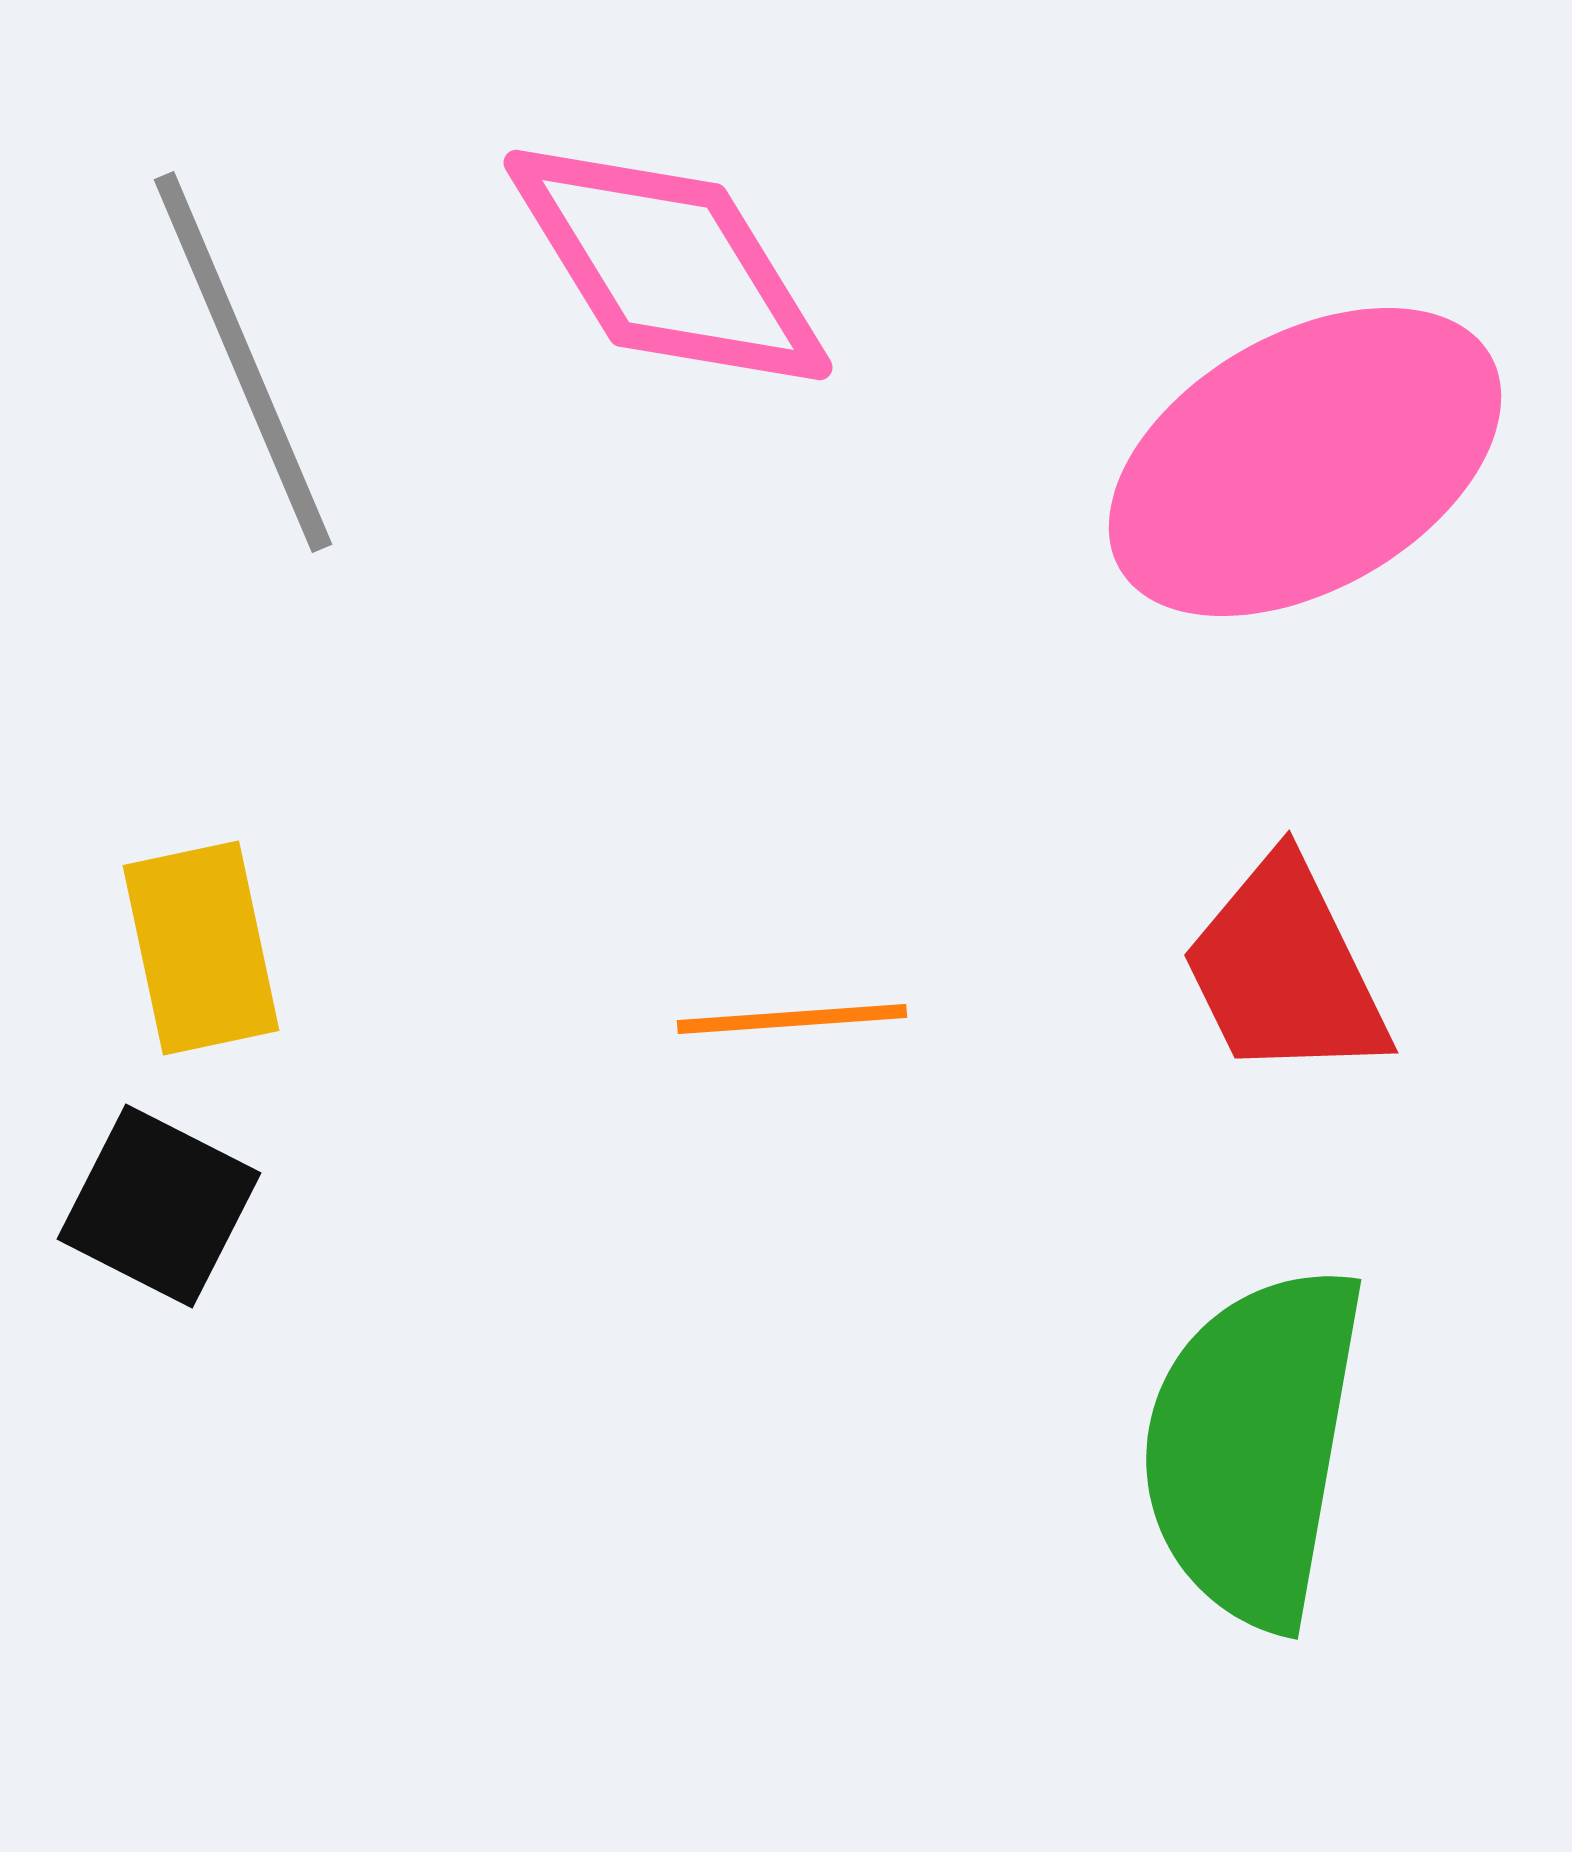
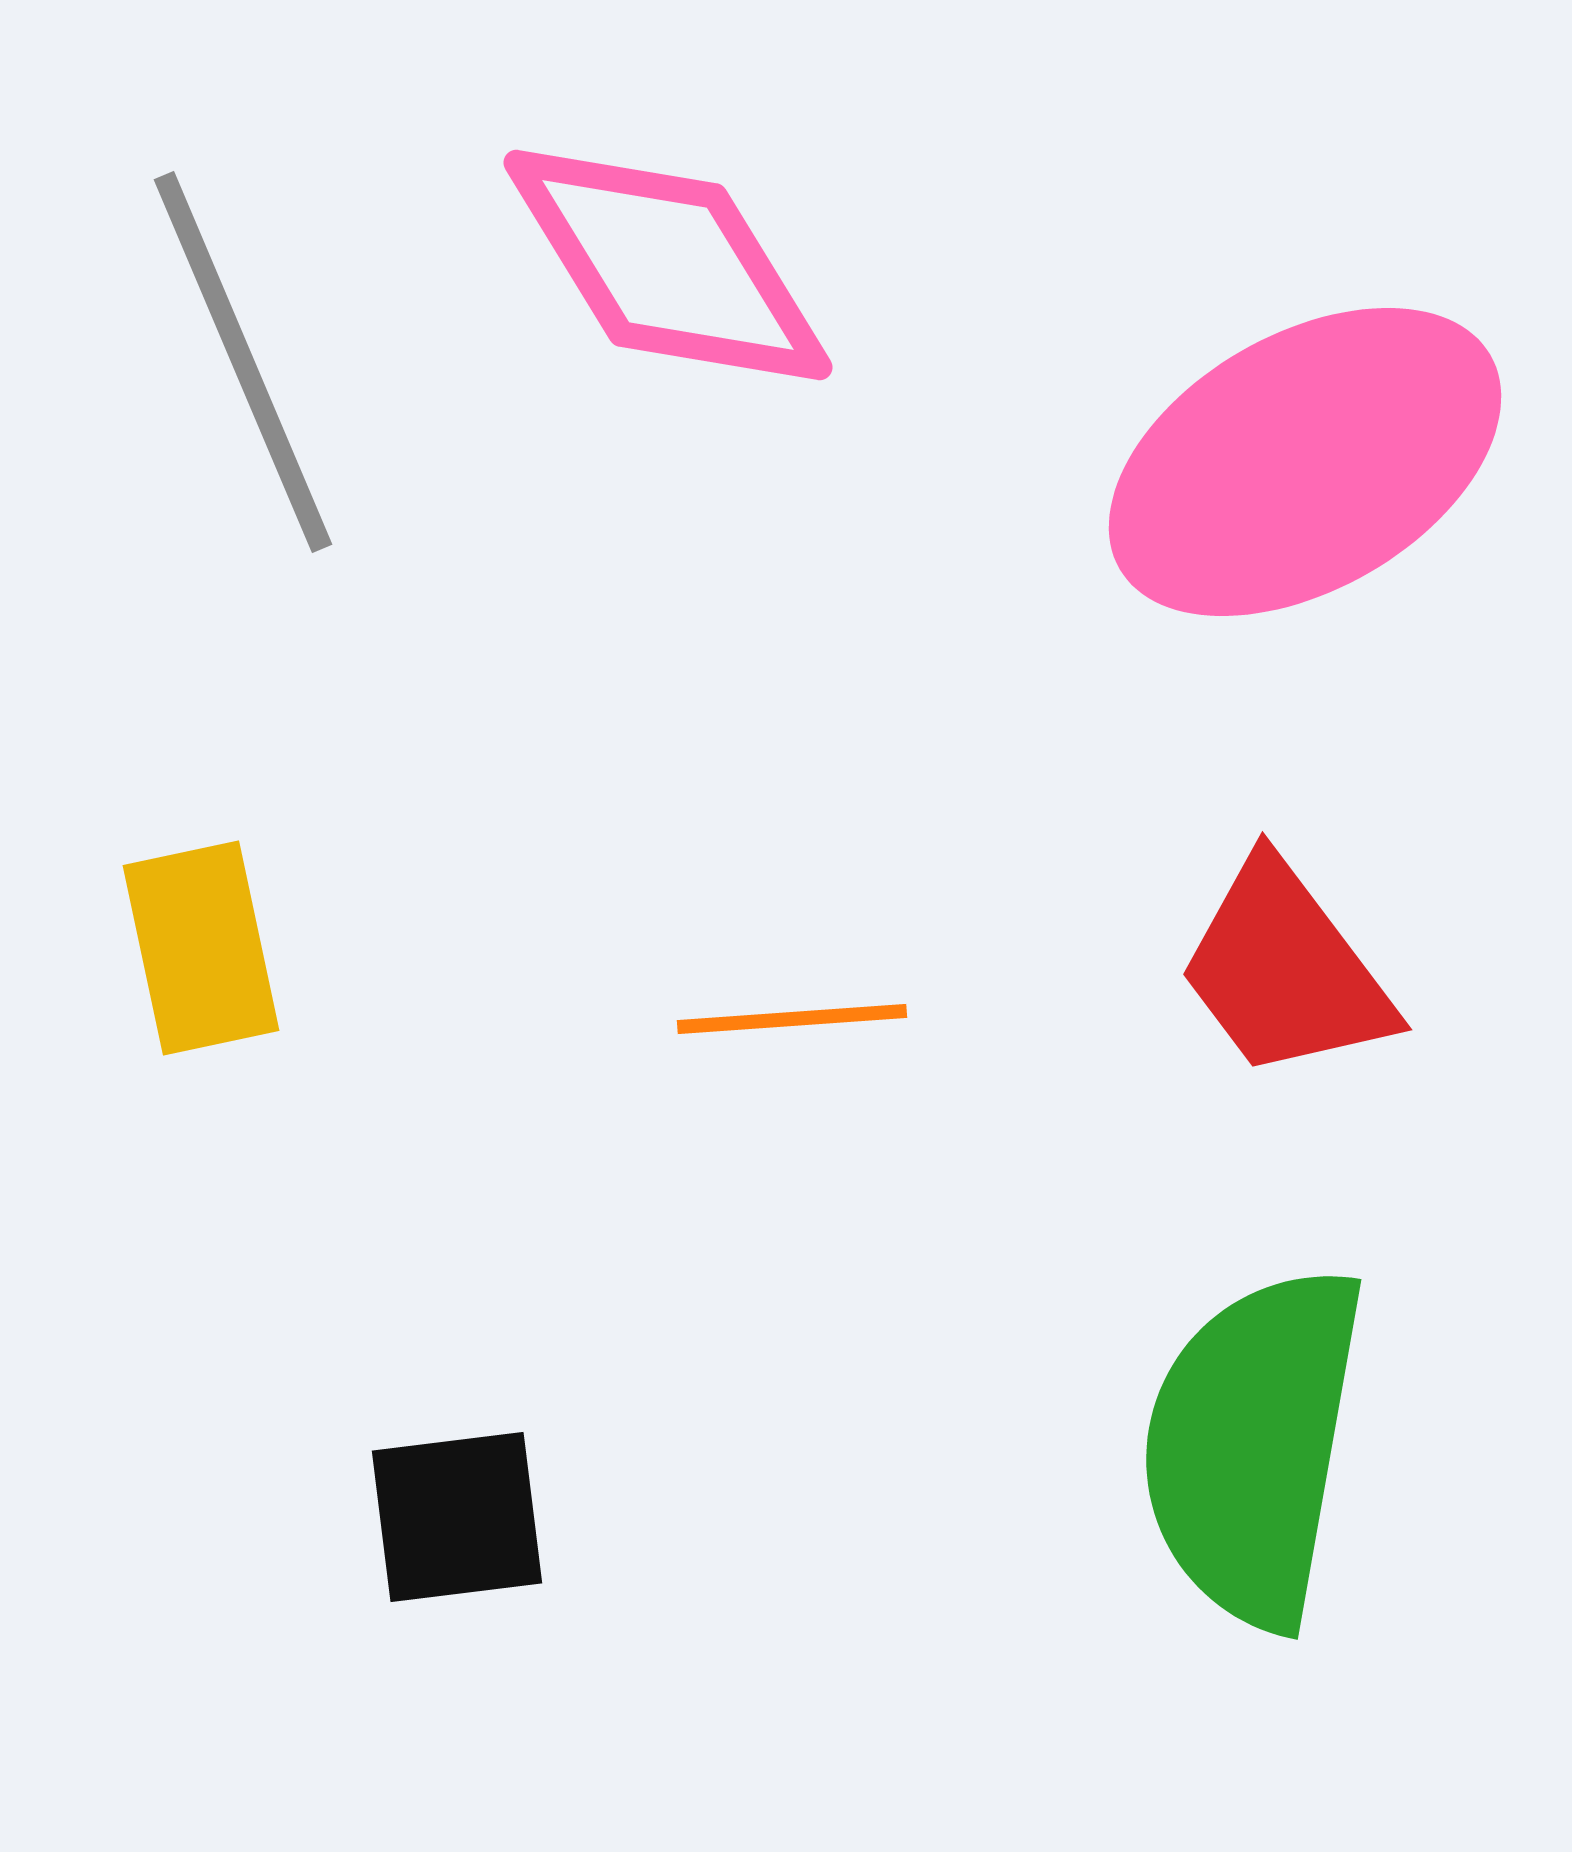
red trapezoid: rotated 11 degrees counterclockwise
black square: moved 298 px right, 311 px down; rotated 34 degrees counterclockwise
